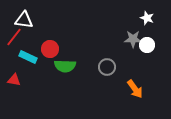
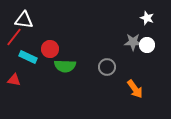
gray star: moved 3 px down
